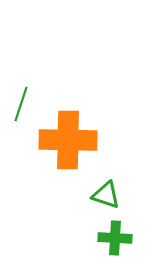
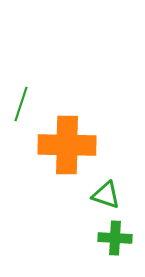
orange cross: moved 1 px left, 5 px down
